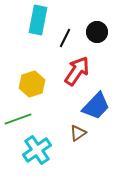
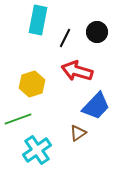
red arrow: rotated 108 degrees counterclockwise
